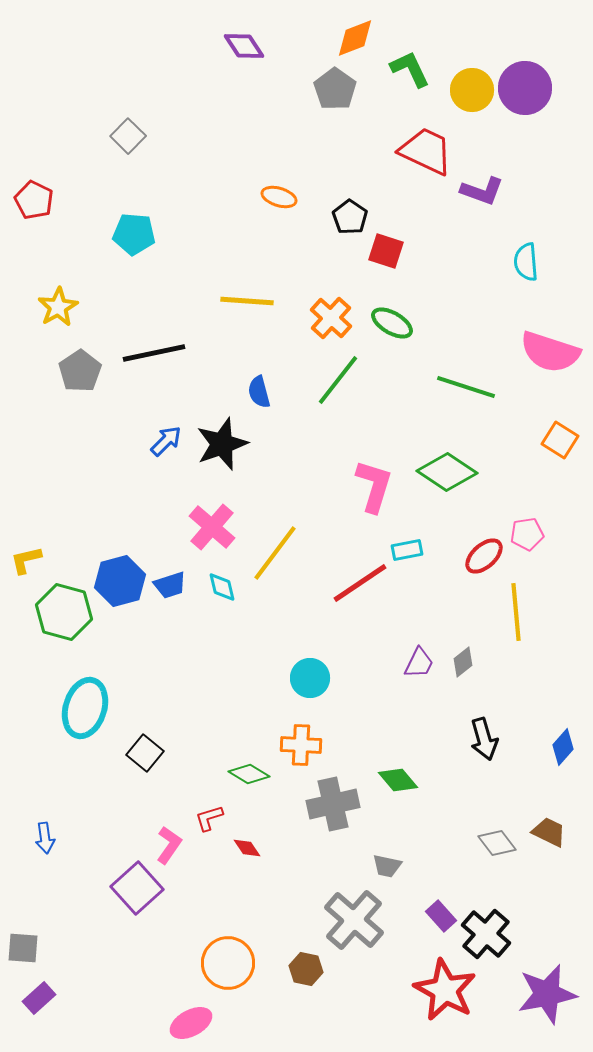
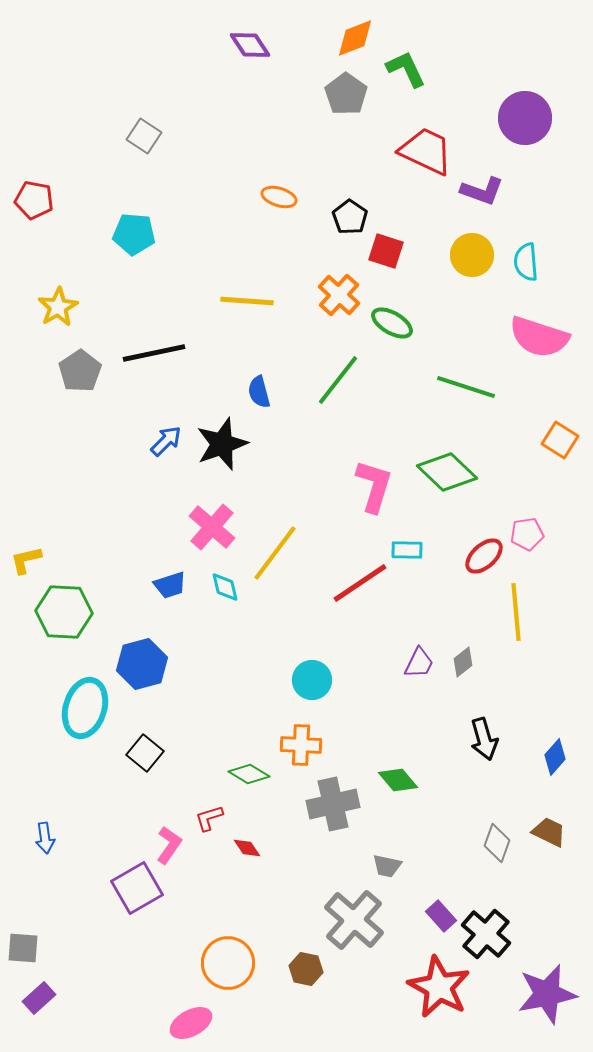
purple diamond at (244, 46): moved 6 px right, 1 px up
green L-shape at (410, 69): moved 4 px left
purple circle at (525, 88): moved 30 px down
gray pentagon at (335, 89): moved 11 px right, 5 px down
yellow circle at (472, 90): moved 165 px down
gray square at (128, 136): moved 16 px right; rotated 12 degrees counterclockwise
red pentagon at (34, 200): rotated 15 degrees counterclockwise
orange cross at (331, 318): moved 8 px right, 23 px up
pink semicircle at (550, 352): moved 11 px left, 15 px up
green diamond at (447, 472): rotated 10 degrees clockwise
cyan rectangle at (407, 550): rotated 12 degrees clockwise
blue hexagon at (120, 581): moved 22 px right, 83 px down
cyan diamond at (222, 587): moved 3 px right
green hexagon at (64, 612): rotated 12 degrees counterclockwise
cyan circle at (310, 678): moved 2 px right, 2 px down
blue diamond at (563, 747): moved 8 px left, 10 px down
gray diamond at (497, 843): rotated 57 degrees clockwise
purple square at (137, 888): rotated 12 degrees clockwise
red star at (445, 990): moved 6 px left, 3 px up
